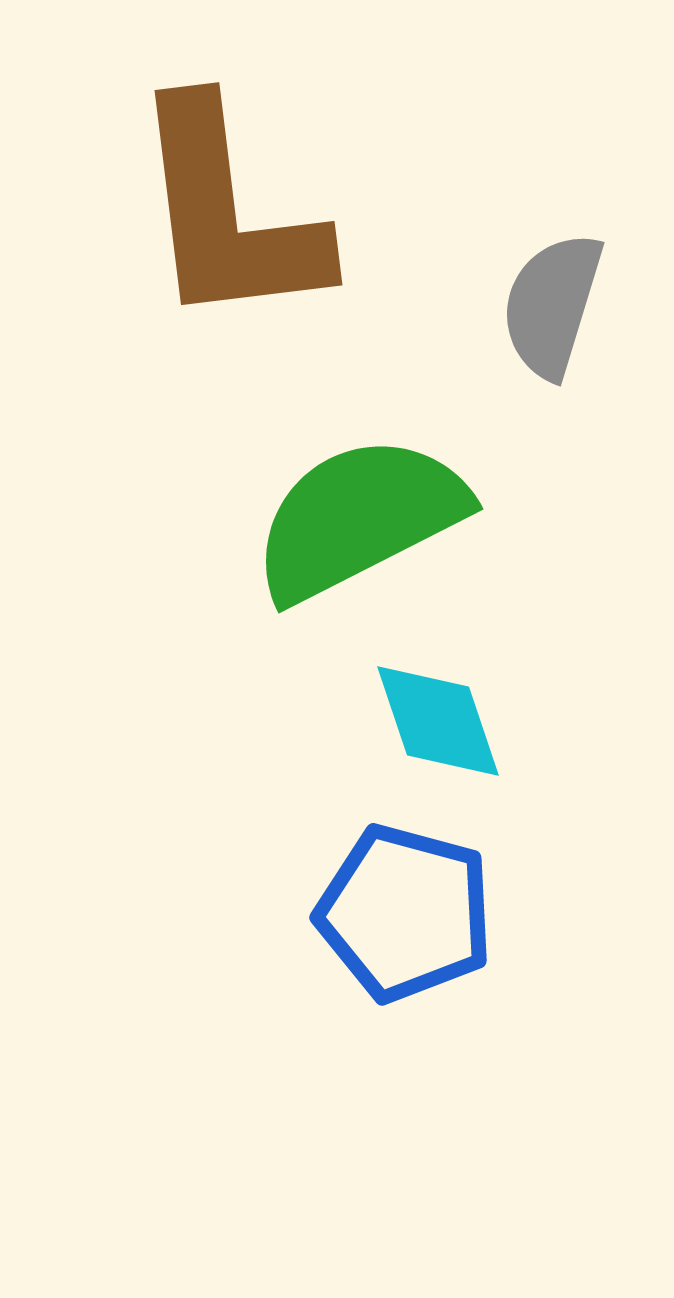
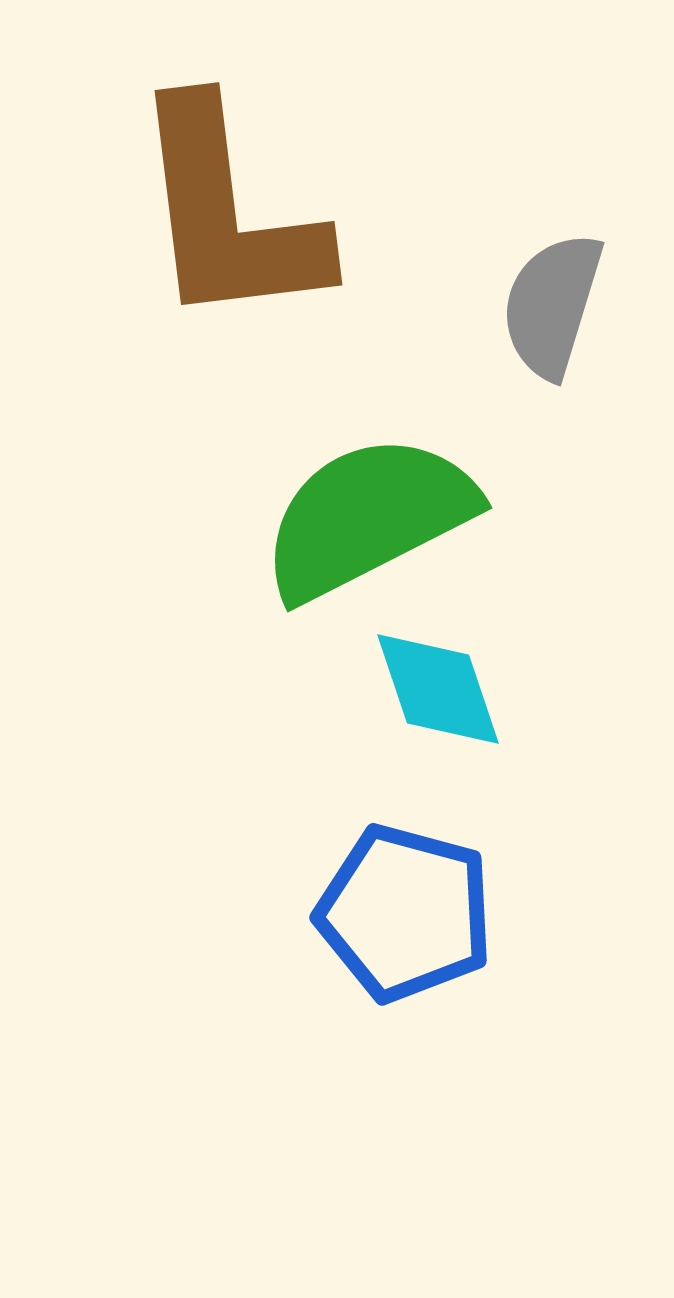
green semicircle: moved 9 px right, 1 px up
cyan diamond: moved 32 px up
